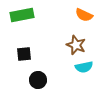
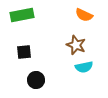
black square: moved 2 px up
black circle: moved 2 px left
